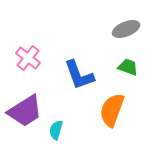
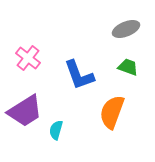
orange semicircle: moved 2 px down
